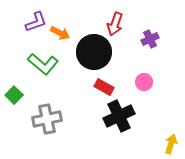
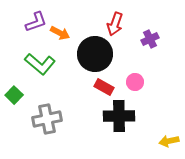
black circle: moved 1 px right, 2 px down
green L-shape: moved 3 px left
pink circle: moved 9 px left
black cross: rotated 24 degrees clockwise
yellow arrow: moved 2 px left, 3 px up; rotated 120 degrees counterclockwise
